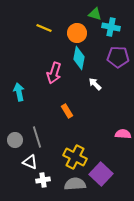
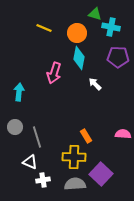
cyan arrow: rotated 18 degrees clockwise
orange rectangle: moved 19 px right, 25 px down
gray circle: moved 13 px up
yellow cross: moved 1 px left; rotated 25 degrees counterclockwise
